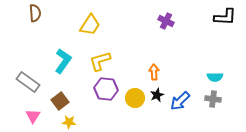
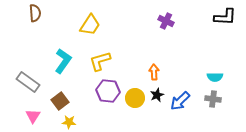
purple hexagon: moved 2 px right, 2 px down
